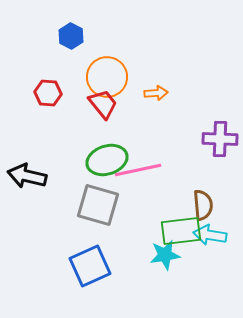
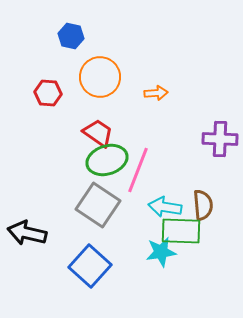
blue hexagon: rotated 15 degrees counterclockwise
orange circle: moved 7 px left
red trapezoid: moved 5 px left, 29 px down; rotated 16 degrees counterclockwise
pink line: rotated 57 degrees counterclockwise
black arrow: moved 57 px down
gray square: rotated 18 degrees clockwise
green rectangle: rotated 9 degrees clockwise
cyan arrow: moved 45 px left, 28 px up
cyan star: moved 4 px left, 3 px up
blue square: rotated 24 degrees counterclockwise
